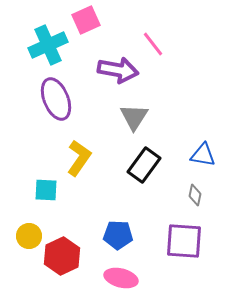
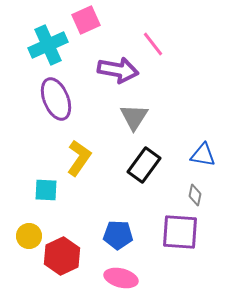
purple square: moved 4 px left, 9 px up
